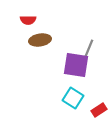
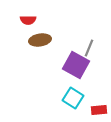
purple square: rotated 20 degrees clockwise
red rectangle: rotated 28 degrees clockwise
